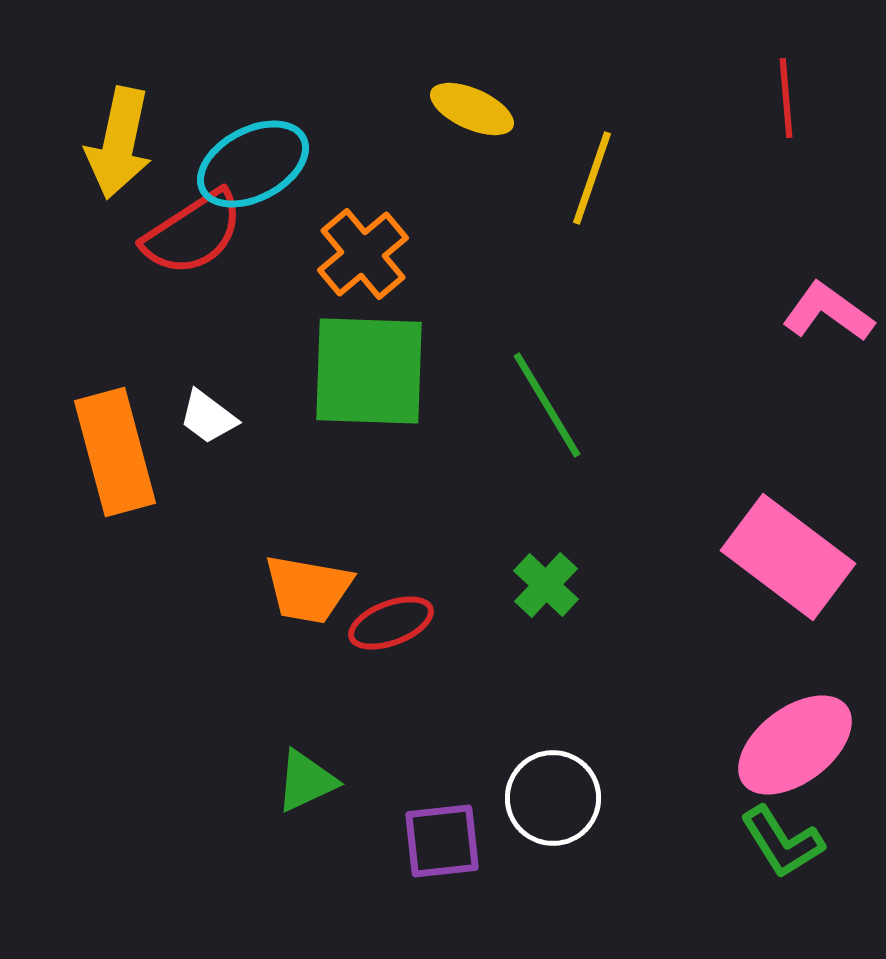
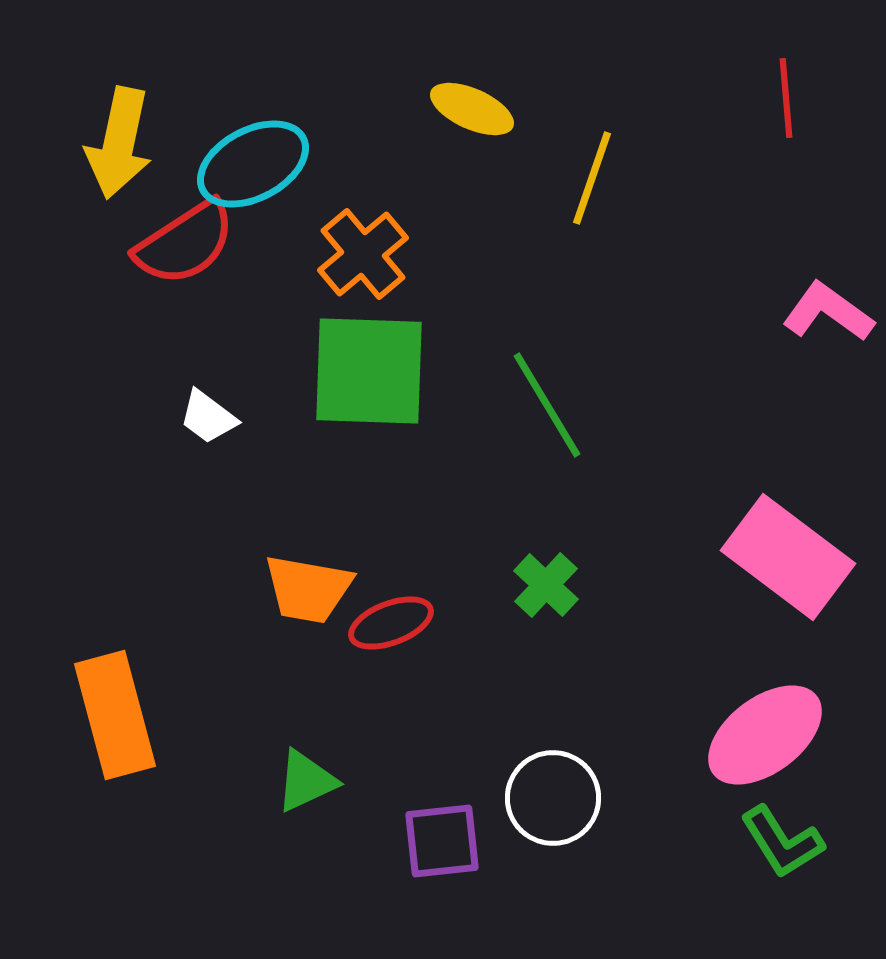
red semicircle: moved 8 px left, 10 px down
orange rectangle: moved 263 px down
pink ellipse: moved 30 px left, 10 px up
